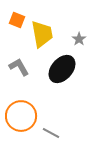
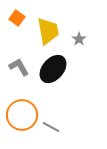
orange square: moved 2 px up; rotated 14 degrees clockwise
yellow trapezoid: moved 6 px right, 3 px up
black ellipse: moved 9 px left
orange circle: moved 1 px right, 1 px up
gray line: moved 6 px up
